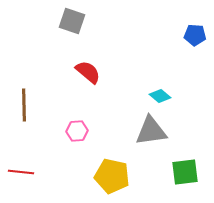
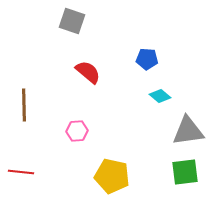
blue pentagon: moved 48 px left, 24 px down
gray triangle: moved 37 px right
